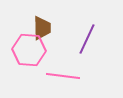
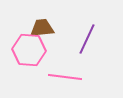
brown trapezoid: rotated 95 degrees counterclockwise
pink line: moved 2 px right, 1 px down
